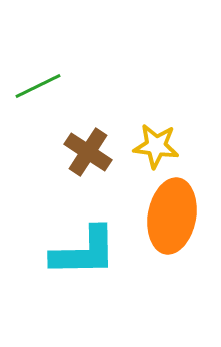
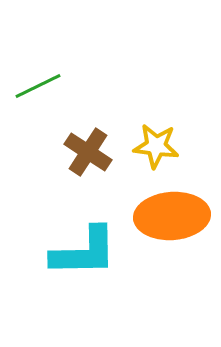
orange ellipse: rotated 76 degrees clockwise
